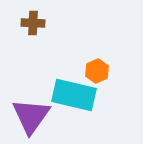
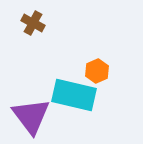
brown cross: rotated 25 degrees clockwise
purple triangle: rotated 12 degrees counterclockwise
